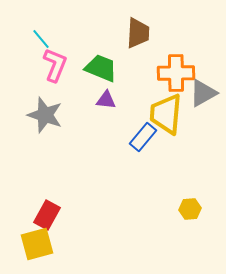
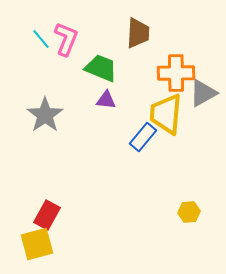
pink L-shape: moved 11 px right, 26 px up
gray star: rotated 18 degrees clockwise
yellow hexagon: moved 1 px left, 3 px down
